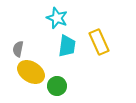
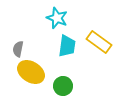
yellow rectangle: rotated 30 degrees counterclockwise
green circle: moved 6 px right
